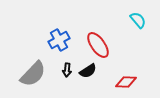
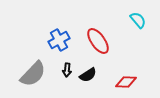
red ellipse: moved 4 px up
black semicircle: moved 4 px down
